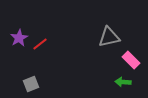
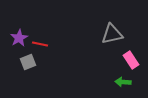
gray triangle: moved 3 px right, 3 px up
red line: rotated 49 degrees clockwise
pink rectangle: rotated 12 degrees clockwise
gray square: moved 3 px left, 22 px up
